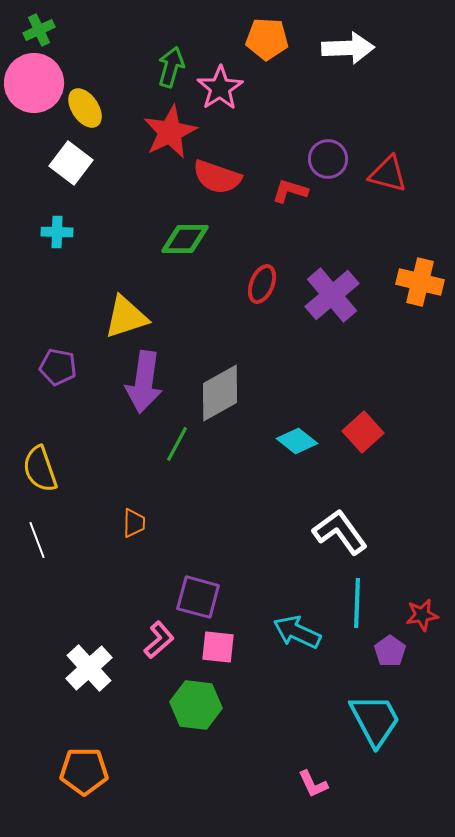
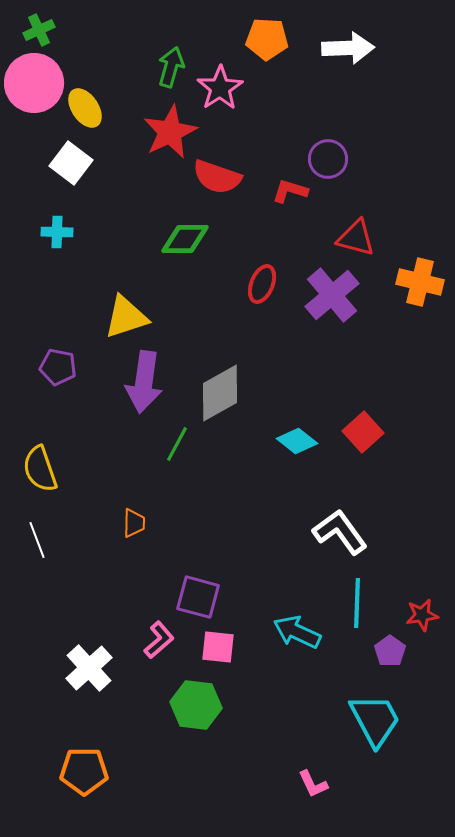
red triangle at (388, 174): moved 32 px left, 64 px down
